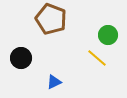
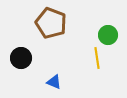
brown pentagon: moved 4 px down
yellow line: rotated 40 degrees clockwise
blue triangle: rotated 49 degrees clockwise
